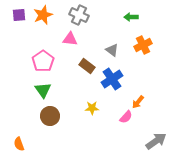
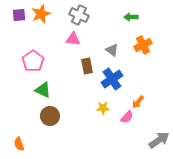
orange star: moved 2 px left, 1 px up
pink triangle: moved 3 px right
pink pentagon: moved 10 px left
brown rectangle: rotated 42 degrees clockwise
green triangle: rotated 30 degrees counterclockwise
yellow star: moved 11 px right
pink semicircle: moved 1 px right
gray arrow: moved 3 px right, 1 px up
